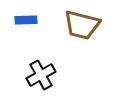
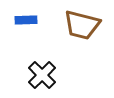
black cross: moved 1 px right; rotated 16 degrees counterclockwise
